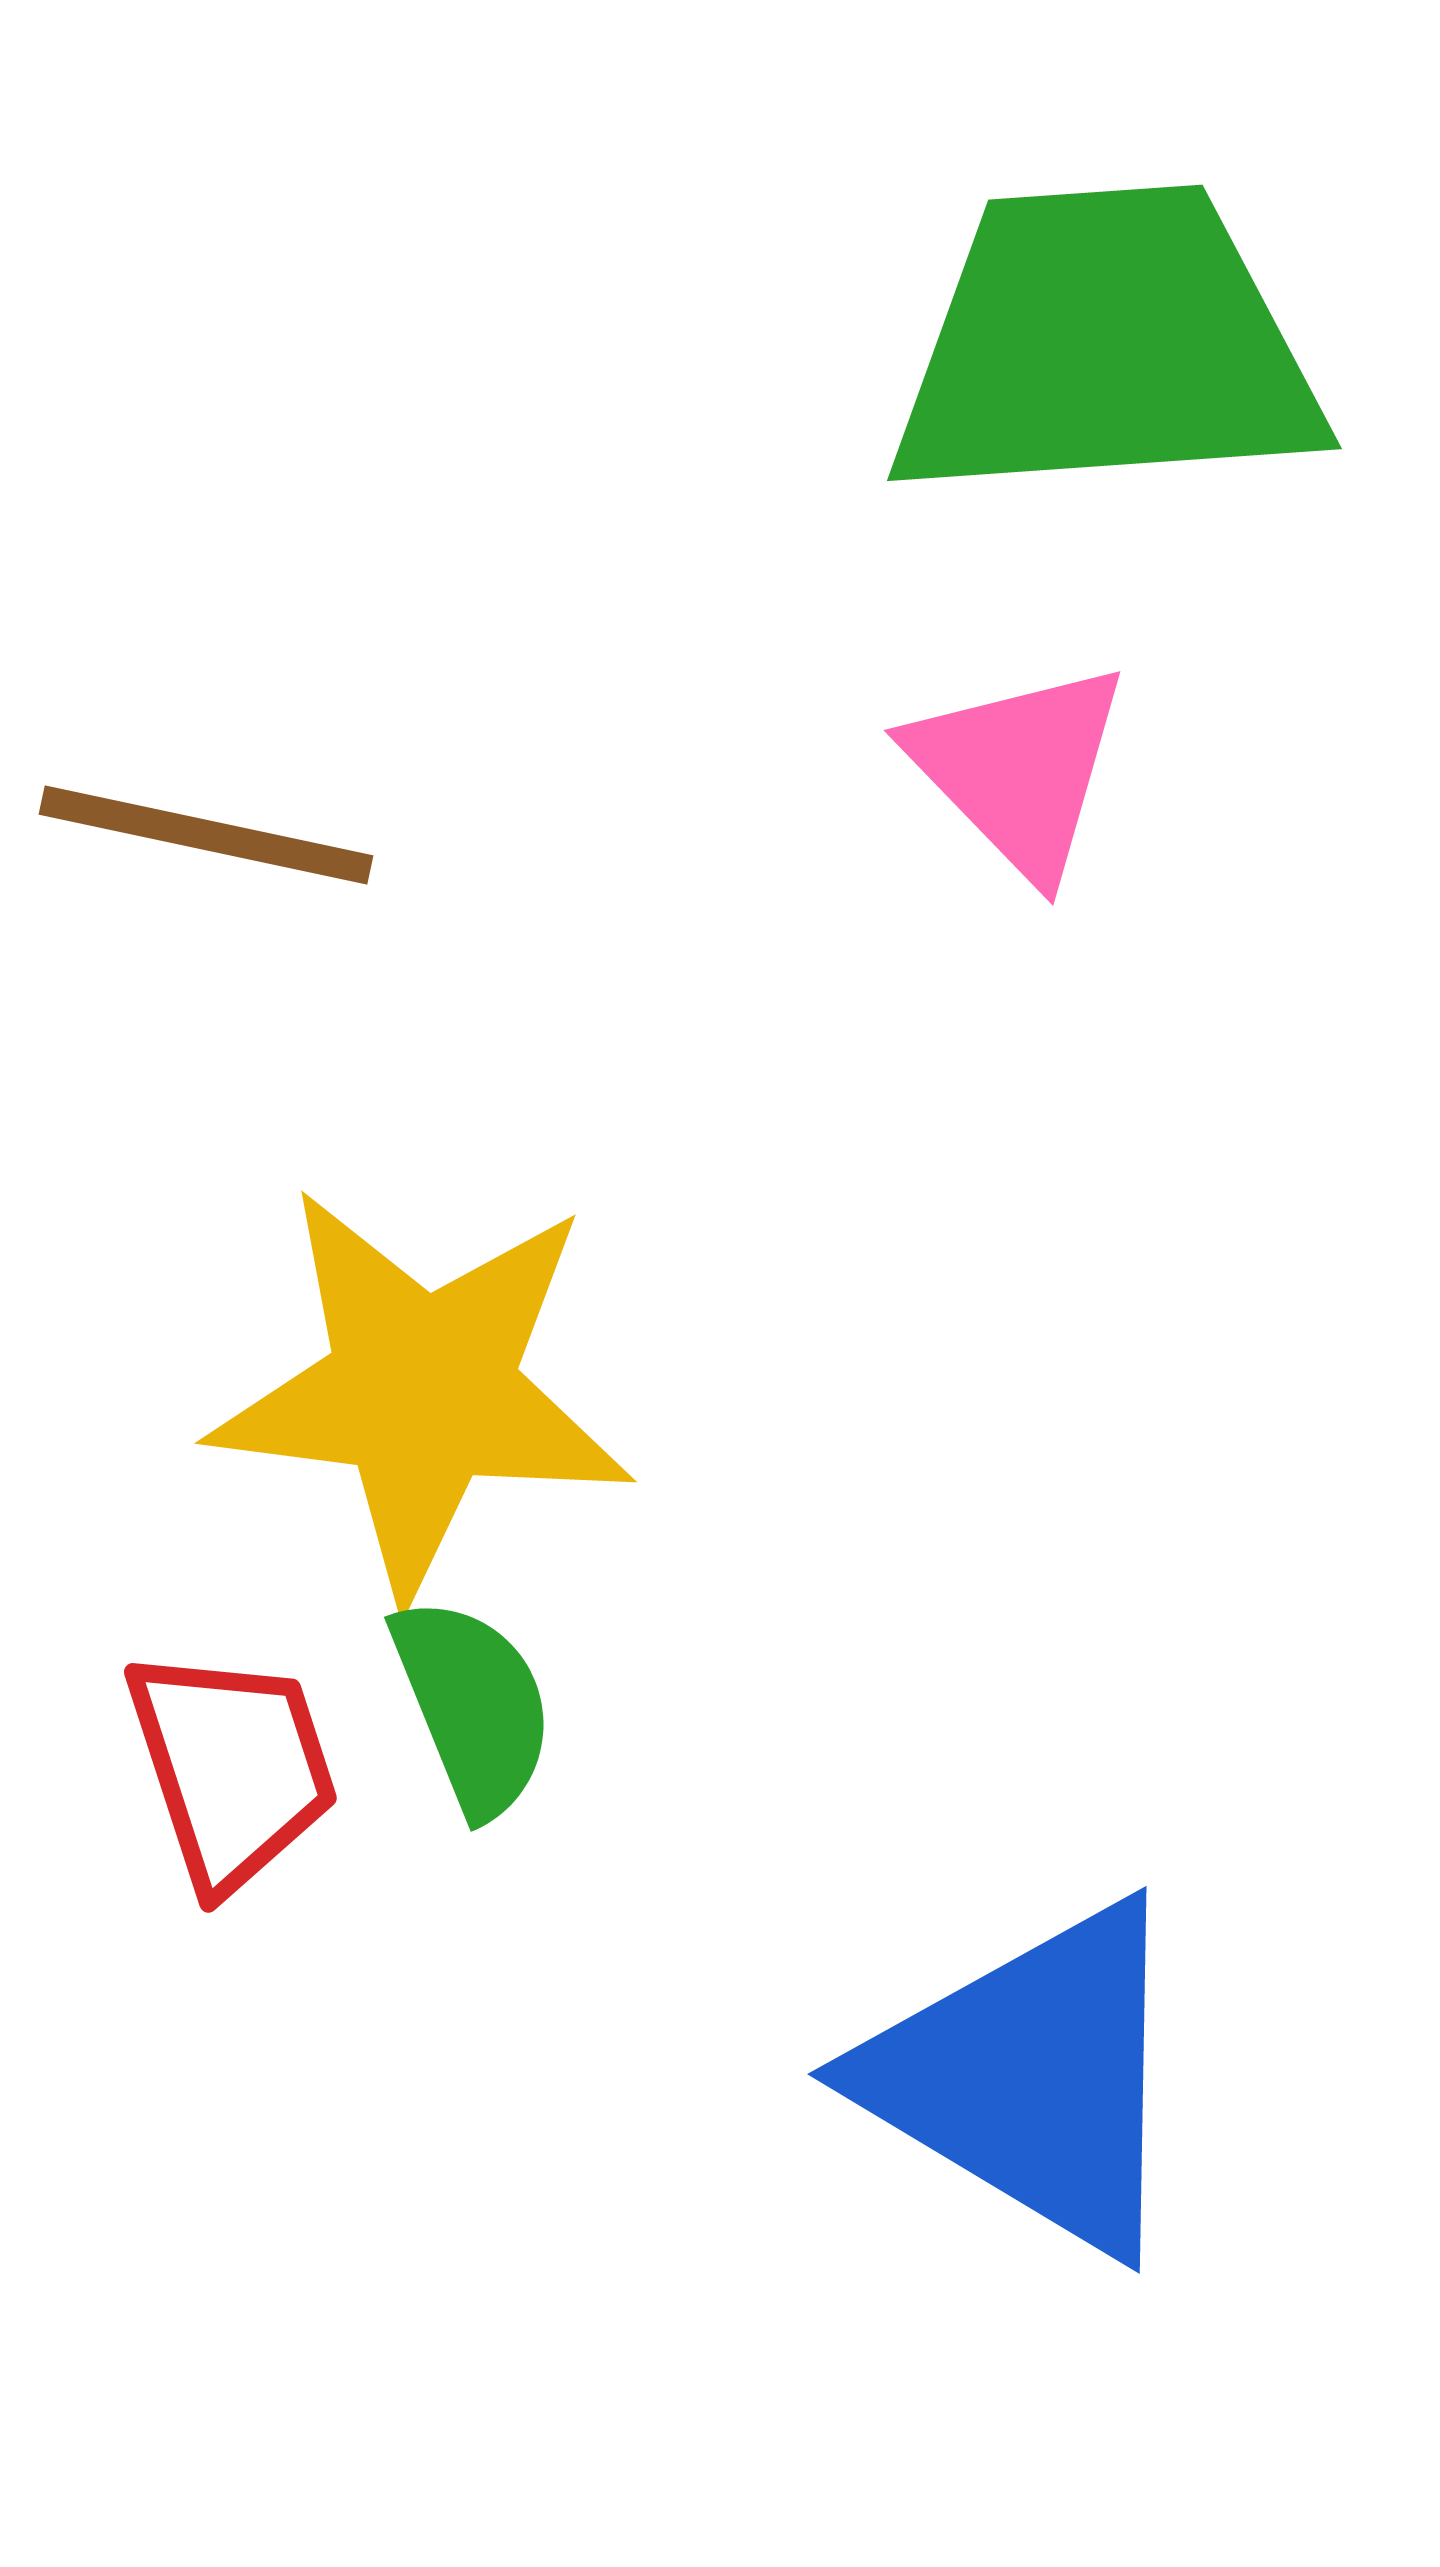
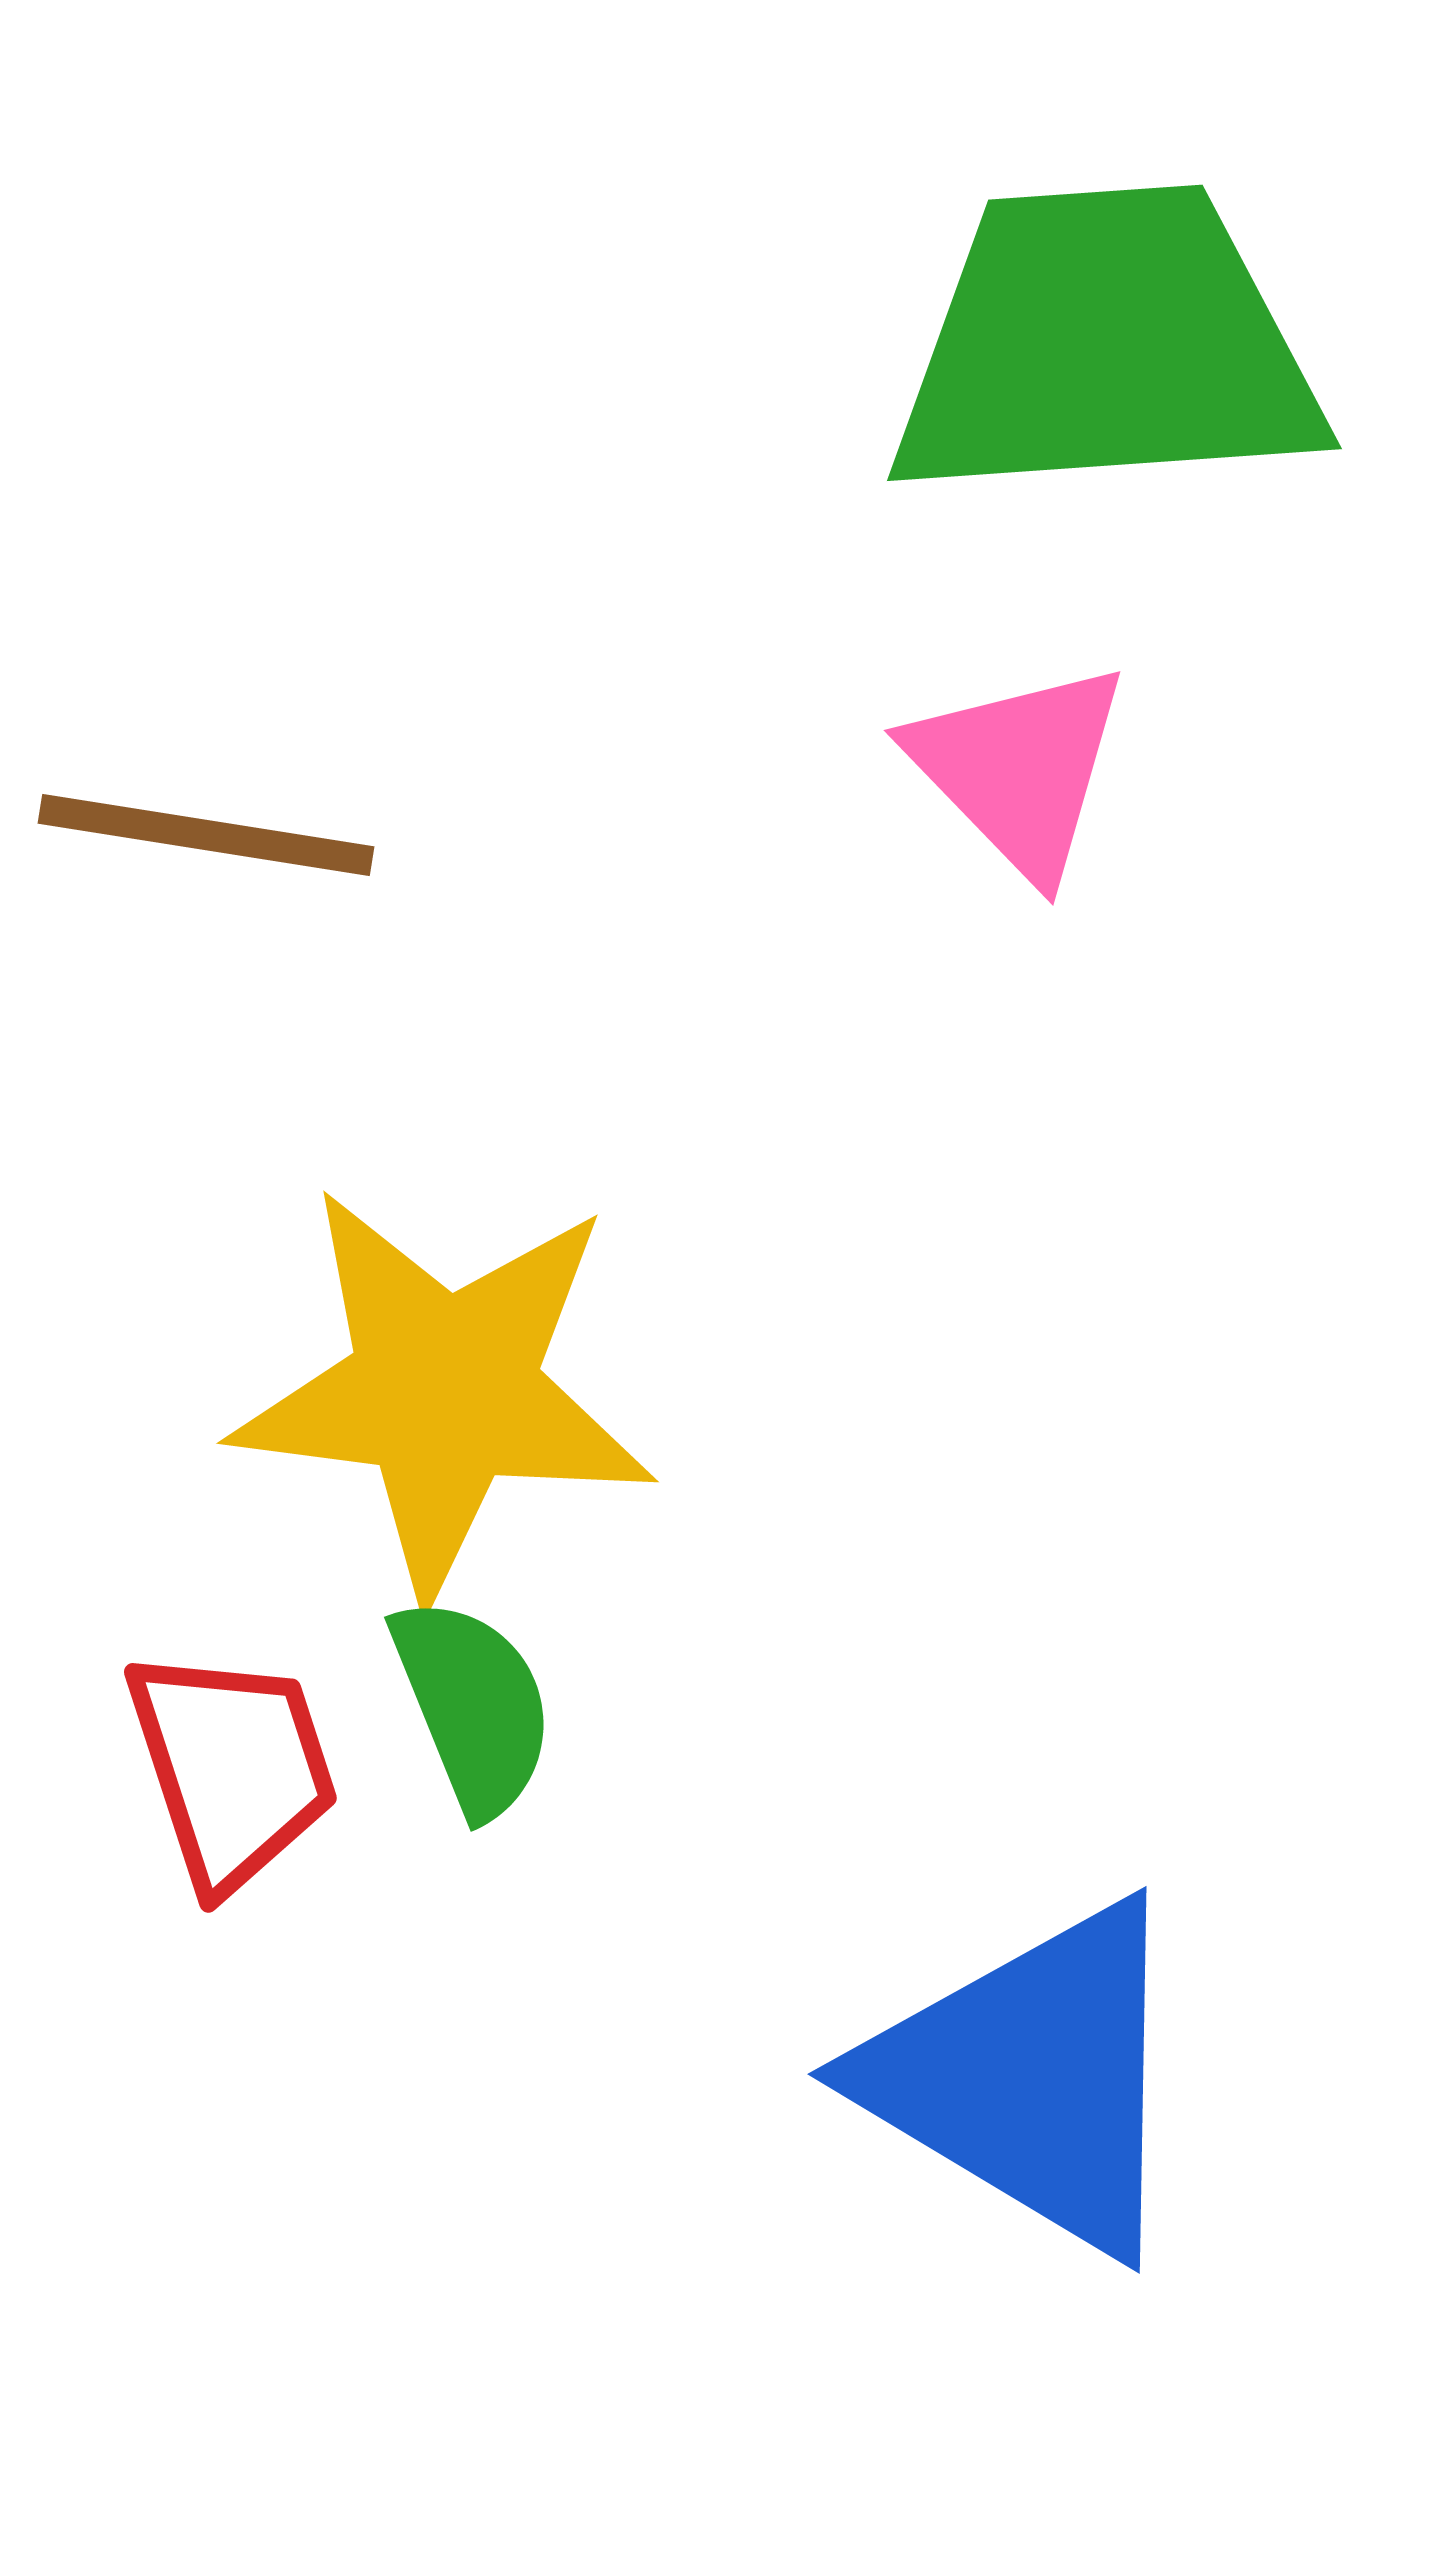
brown line: rotated 3 degrees counterclockwise
yellow star: moved 22 px right
